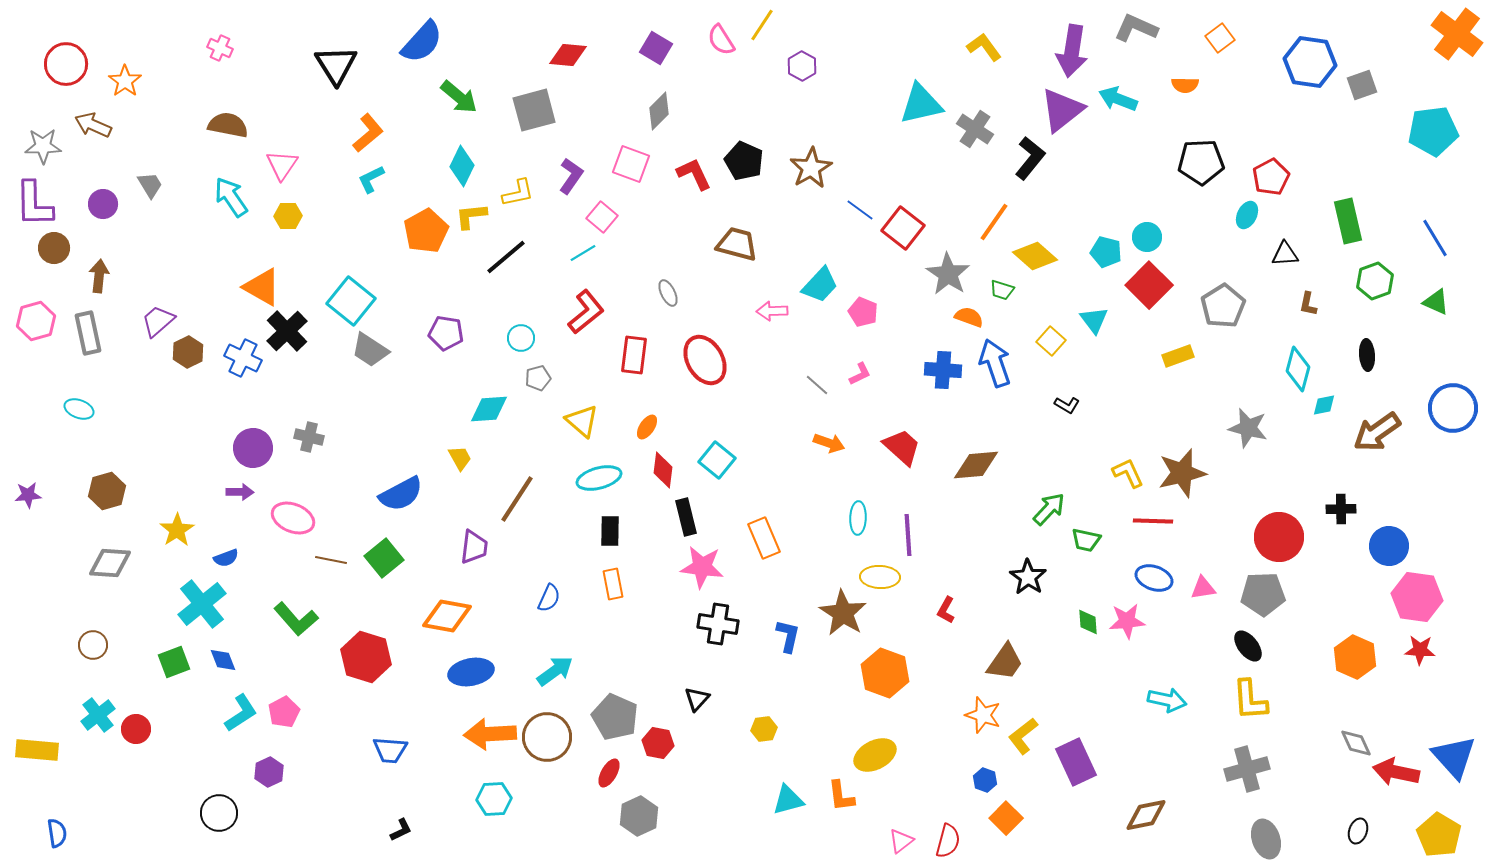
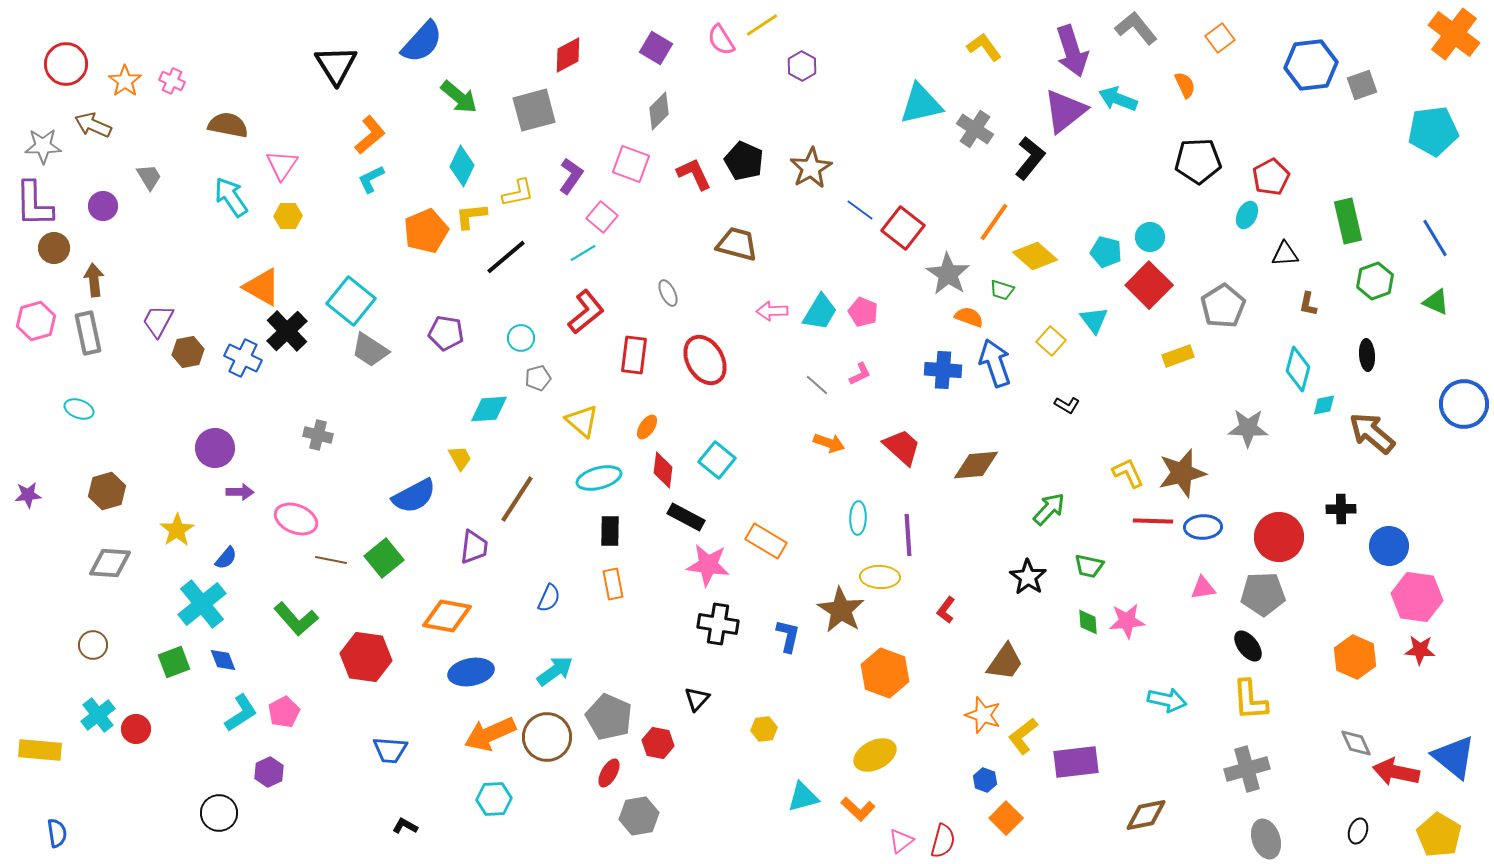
yellow line at (762, 25): rotated 24 degrees clockwise
gray L-shape at (1136, 28): rotated 27 degrees clockwise
orange cross at (1457, 34): moved 3 px left
pink cross at (220, 48): moved 48 px left, 33 px down
purple arrow at (1072, 51): rotated 27 degrees counterclockwise
red diamond at (568, 55): rotated 33 degrees counterclockwise
blue hexagon at (1310, 62): moved 1 px right, 3 px down; rotated 15 degrees counterclockwise
orange semicircle at (1185, 85): rotated 116 degrees counterclockwise
purple triangle at (1062, 110): moved 3 px right, 1 px down
orange L-shape at (368, 133): moved 2 px right, 2 px down
black pentagon at (1201, 162): moved 3 px left, 1 px up
gray trapezoid at (150, 185): moved 1 px left, 8 px up
purple circle at (103, 204): moved 2 px down
orange pentagon at (426, 231): rotated 6 degrees clockwise
cyan circle at (1147, 237): moved 3 px right
brown arrow at (99, 276): moved 5 px left, 4 px down; rotated 12 degrees counterclockwise
cyan trapezoid at (820, 285): moved 27 px down; rotated 12 degrees counterclockwise
purple trapezoid at (158, 321): rotated 21 degrees counterclockwise
brown hexagon at (188, 352): rotated 16 degrees clockwise
blue circle at (1453, 408): moved 11 px right, 4 px up
gray star at (1248, 428): rotated 12 degrees counterclockwise
brown arrow at (1377, 432): moved 5 px left, 1 px down; rotated 75 degrees clockwise
gray cross at (309, 437): moved 9 px right, 2 px up
purple circle at (253, 448): moved 38 px left
blue semicircle at (401, 494): moved 13 px right, 2 px down
black rectangle at (686, 517): rotated 48 degrees counterclockwise
pink ellipse at (293, 518): moved 3 px right, 1 px down
orange rectangle at (764, 538): moved 2 px right, 3 px down; rotated 36 degrees counterclockwise
green trapezoid at (1086, 540): moved 3 px right, 26 px down
blue semicircle at (226, 558): rotated 30 degrees counterclockwise
pink star at (702, 567): moved 6 px right, 2 px up
blue ellipse at (1154, 578): moved 49 px right, 51 px up; rotated 21 degrees counterclockwise
red L-shape at (946, 610): rotated 8 degrees clockwise
brown star at (843, 613): moved 2 px left, 3 px up
red hexagon at (366, 657): rotated 9 degrees counterclockwise
gray pentagon at (615, 717): moved 6 px left
orange arrow at (490, 734): rotated 21 degrees counterclockwise
yellow rectangle at (37, 750): moved 3 px right
blue triangle at (1454, 757): rotated 9 degrees counterclockwise
purple rectangle at (1076, 762): rotated 72 degrees counterclockwise
orange L-shape at (841, 796): moved 17 px right, 13 px down; rotated 40 degrees counterclockwise
cyan triangle at (788, 800): moved 15 px right, 3 px up
gray hexagon at (639, 816): rotated 15 degrees clockwise
black L-shape at (401, 830): moved 4 px right, 4 px up; rotated 125 degrees counterclockwise
red semicircle at (948, 841): moved 5 px left
